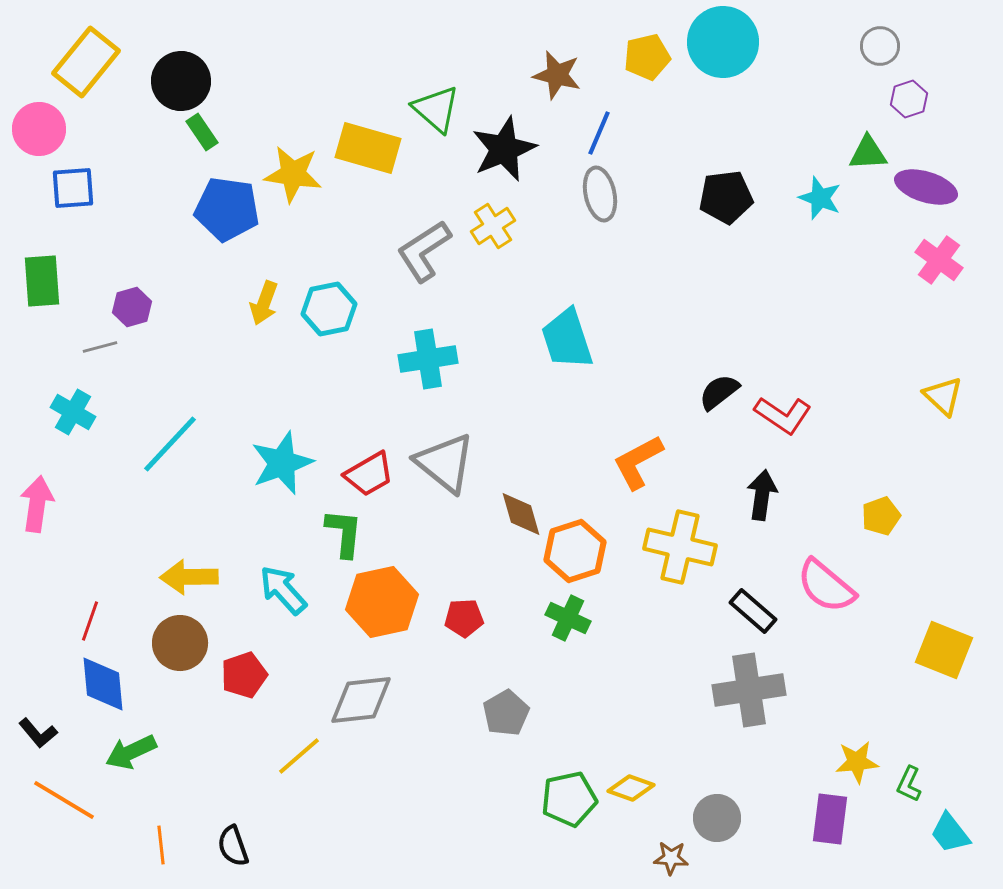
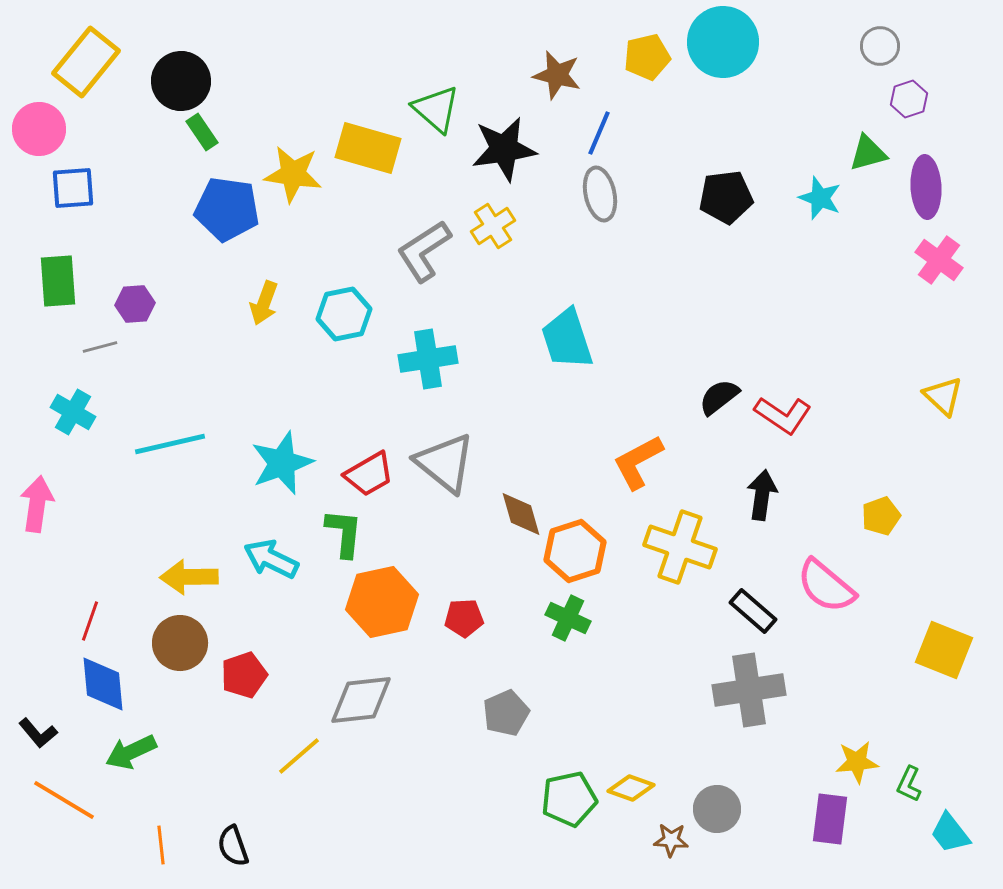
black star at (504, 149): rotated 14 degrees clockwise
green triangle at (868, 153): rotated 12 degrees counterclockwise
purple ellipse at (926, 187): rotated 70 degrees clockwise
green rectangle at (42, 281): moved 16 px right
purple hexagon at (132, 307): moved 3 px right, 3 px up; rotated 12 degrees clockwise
cyan hexagon at (329, 309): moved 15 px right, 5 px down
black semicircle at (719, 392): moved 5 px down
cyan line at (170, 444): rotated 34 degrees clockwise
yellow cross at (680, 547): rotated 6 degrees clockwise
cyan arrow at (283, 590): moved 12 px left, 31 px up; rotated 22 degrees counterclockwise
gray pentagon at (506, 713): rotated 6 degrees clockwise
gray circle at (717, 818): moved 9 px up
brown star at (671, 858): moved 18 px up
